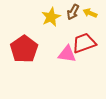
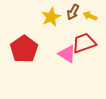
yellow arrow: moved 3 px down
pink triangle: rotated 24 degrees clockwise
